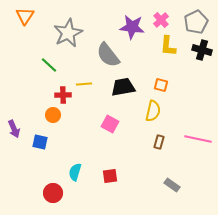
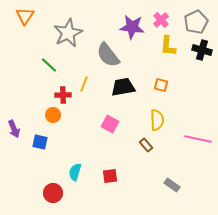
yellow line: rotated 63 degrees counterclockwise
yellow semicircle: moved 4 px right, 9 px down; rotated 15 degrees counterclockwise
brown rectangle: moved 13 px left, 3 px down; rotated 56 degrees counterclockwise
